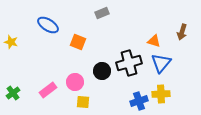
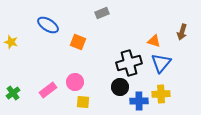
black circle: moved 18 px right, 16 px down
blue cross: rotated 18 degrees clockwise
